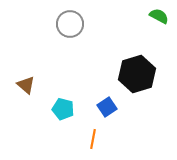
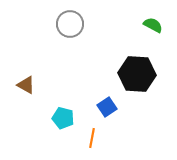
green semicircle: moved 6 px left, 9 px down
black hexagon: rotated 21 degrees clockwise
brown triangle: rotated 12 degrees counterclockwise
cyan pentagon: moved 9 px down
orange line: moved 1 px left, 1 px up
